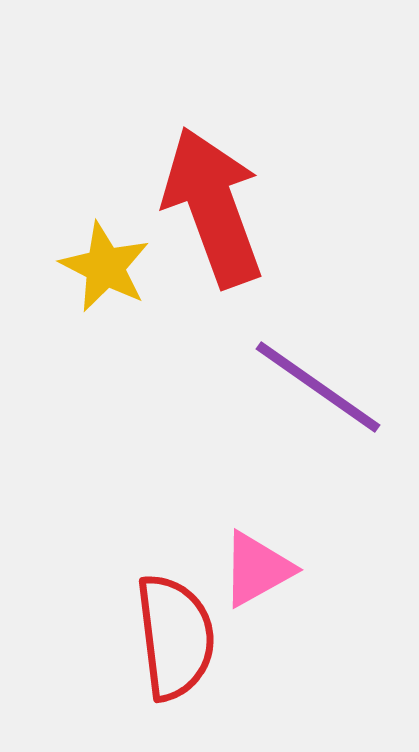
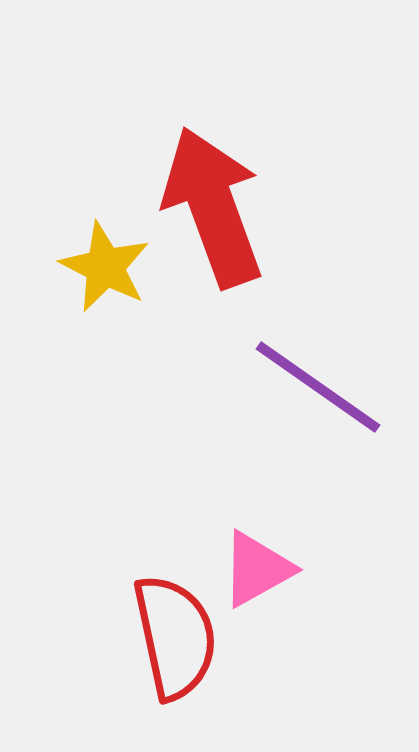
red semicircle: rotated 5 degrees counterclockwise
